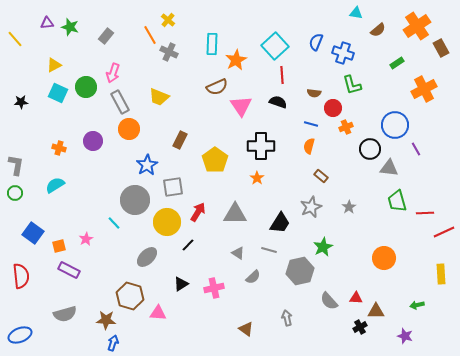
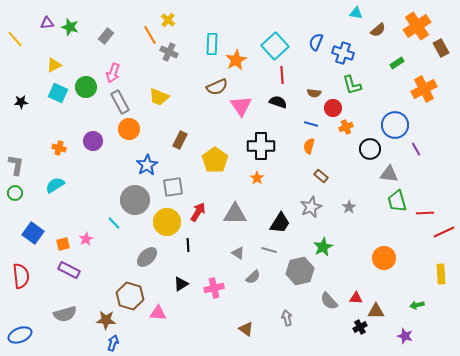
gray triangle at (389, 168): moved 6 px down
black line at (188, 245): rotated 48 degrees counterclockwise
orange square at (59, 246): moved 4 px right, 2 px up
